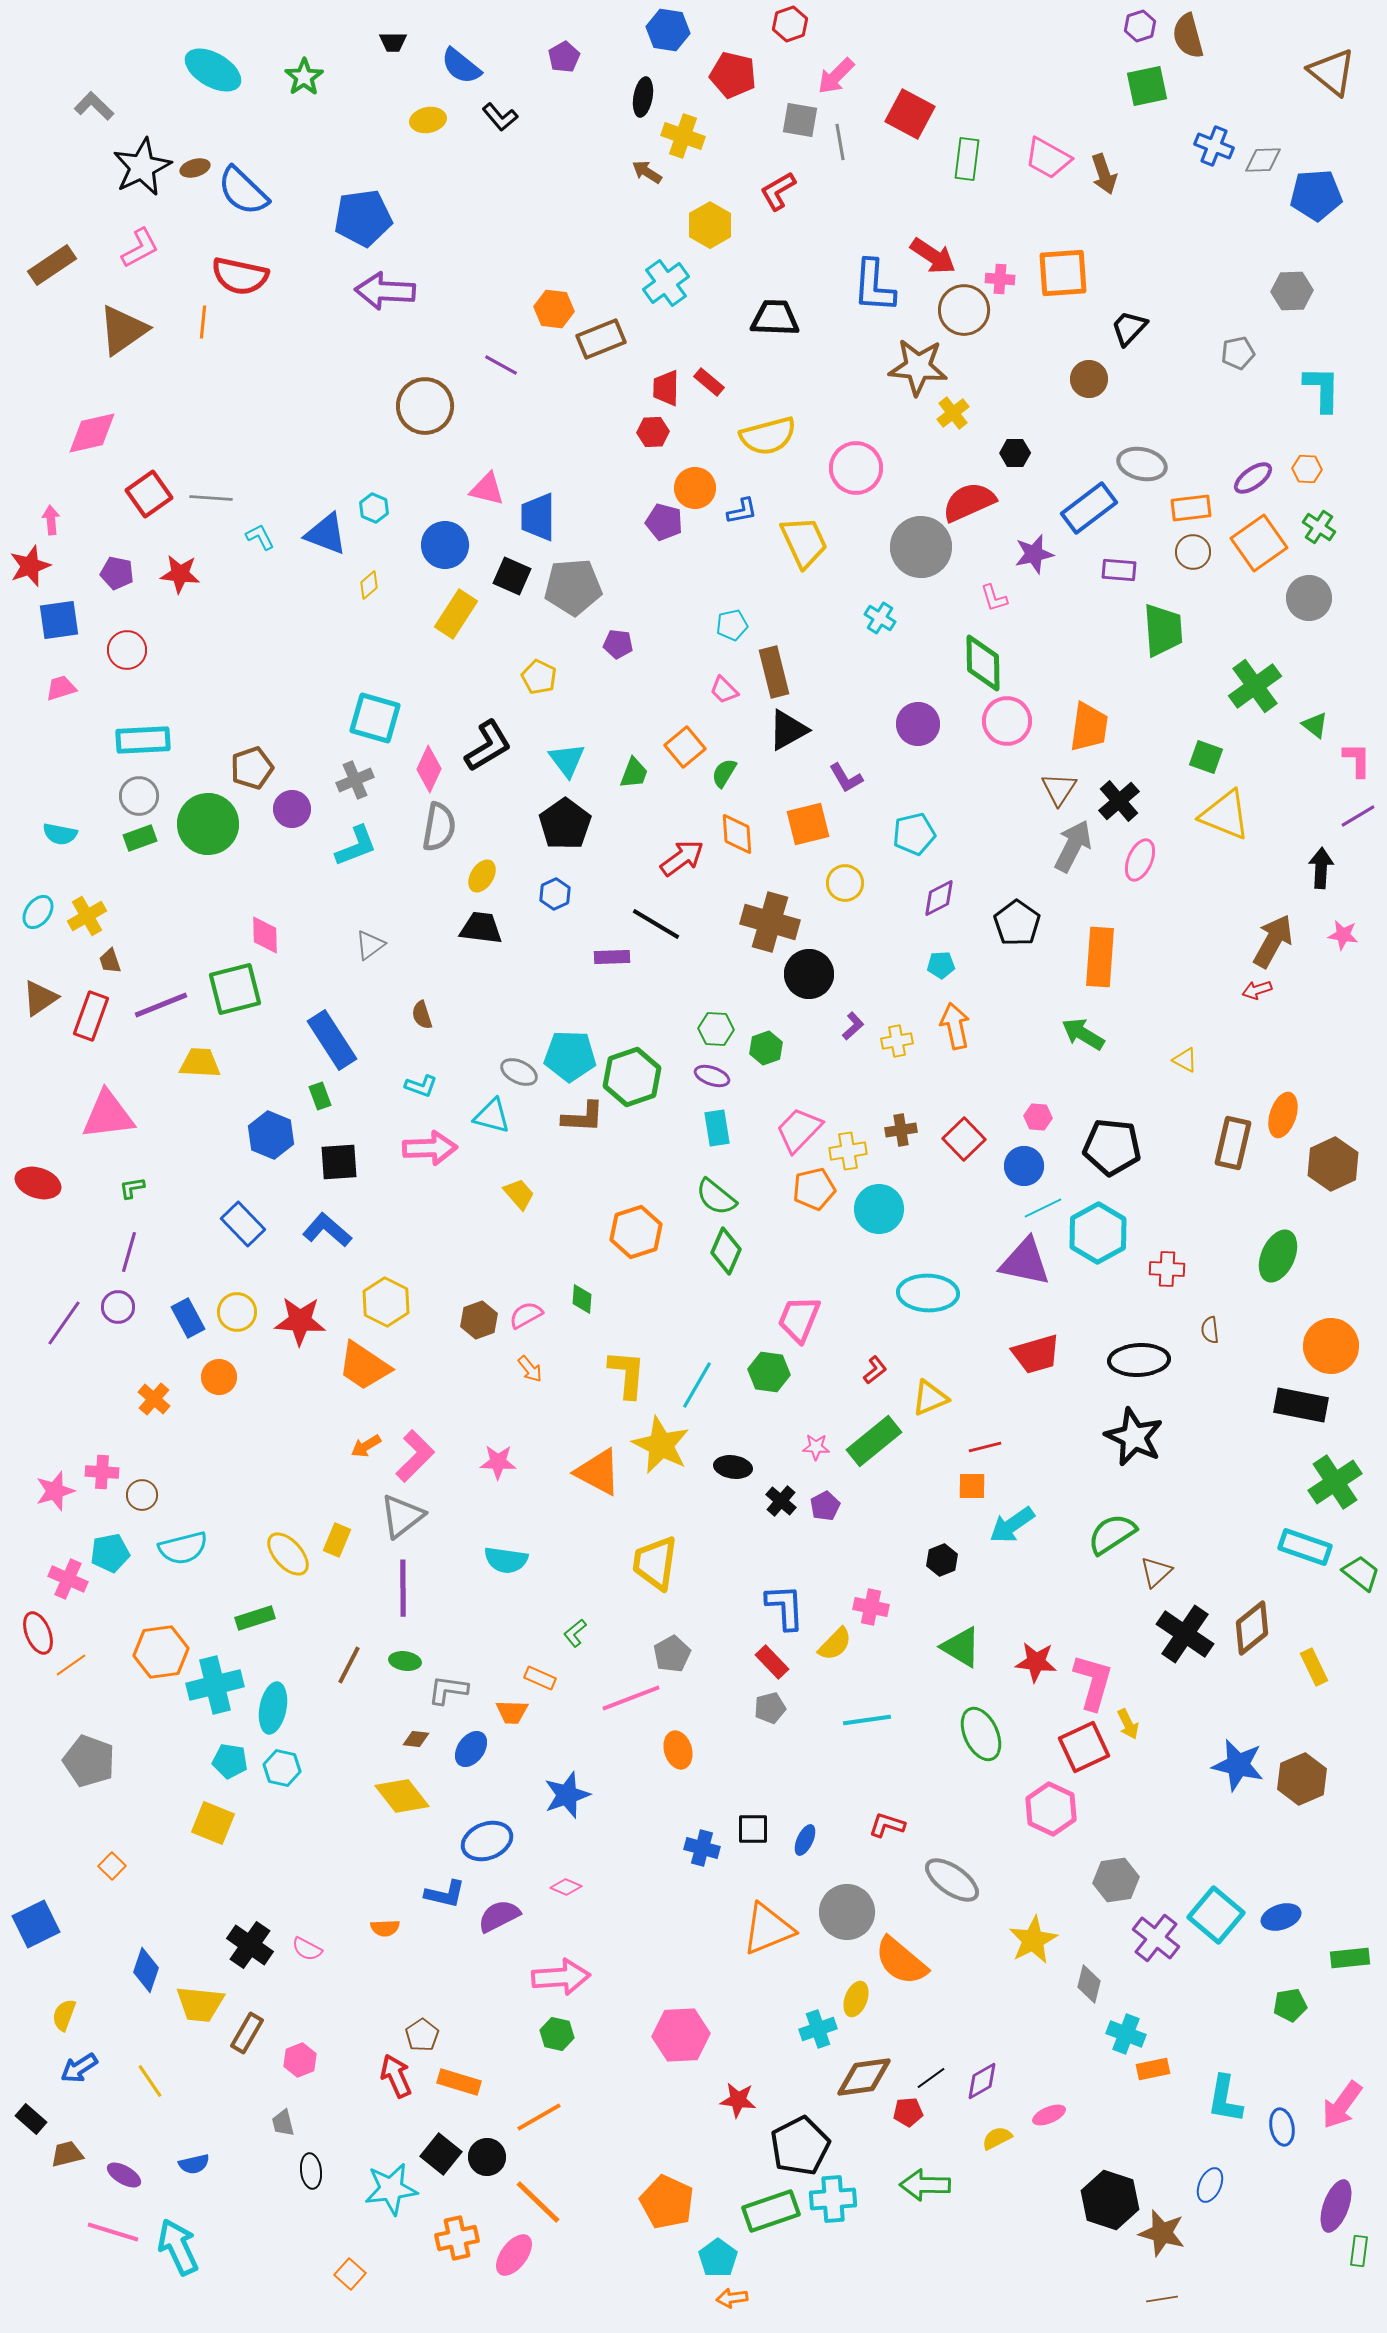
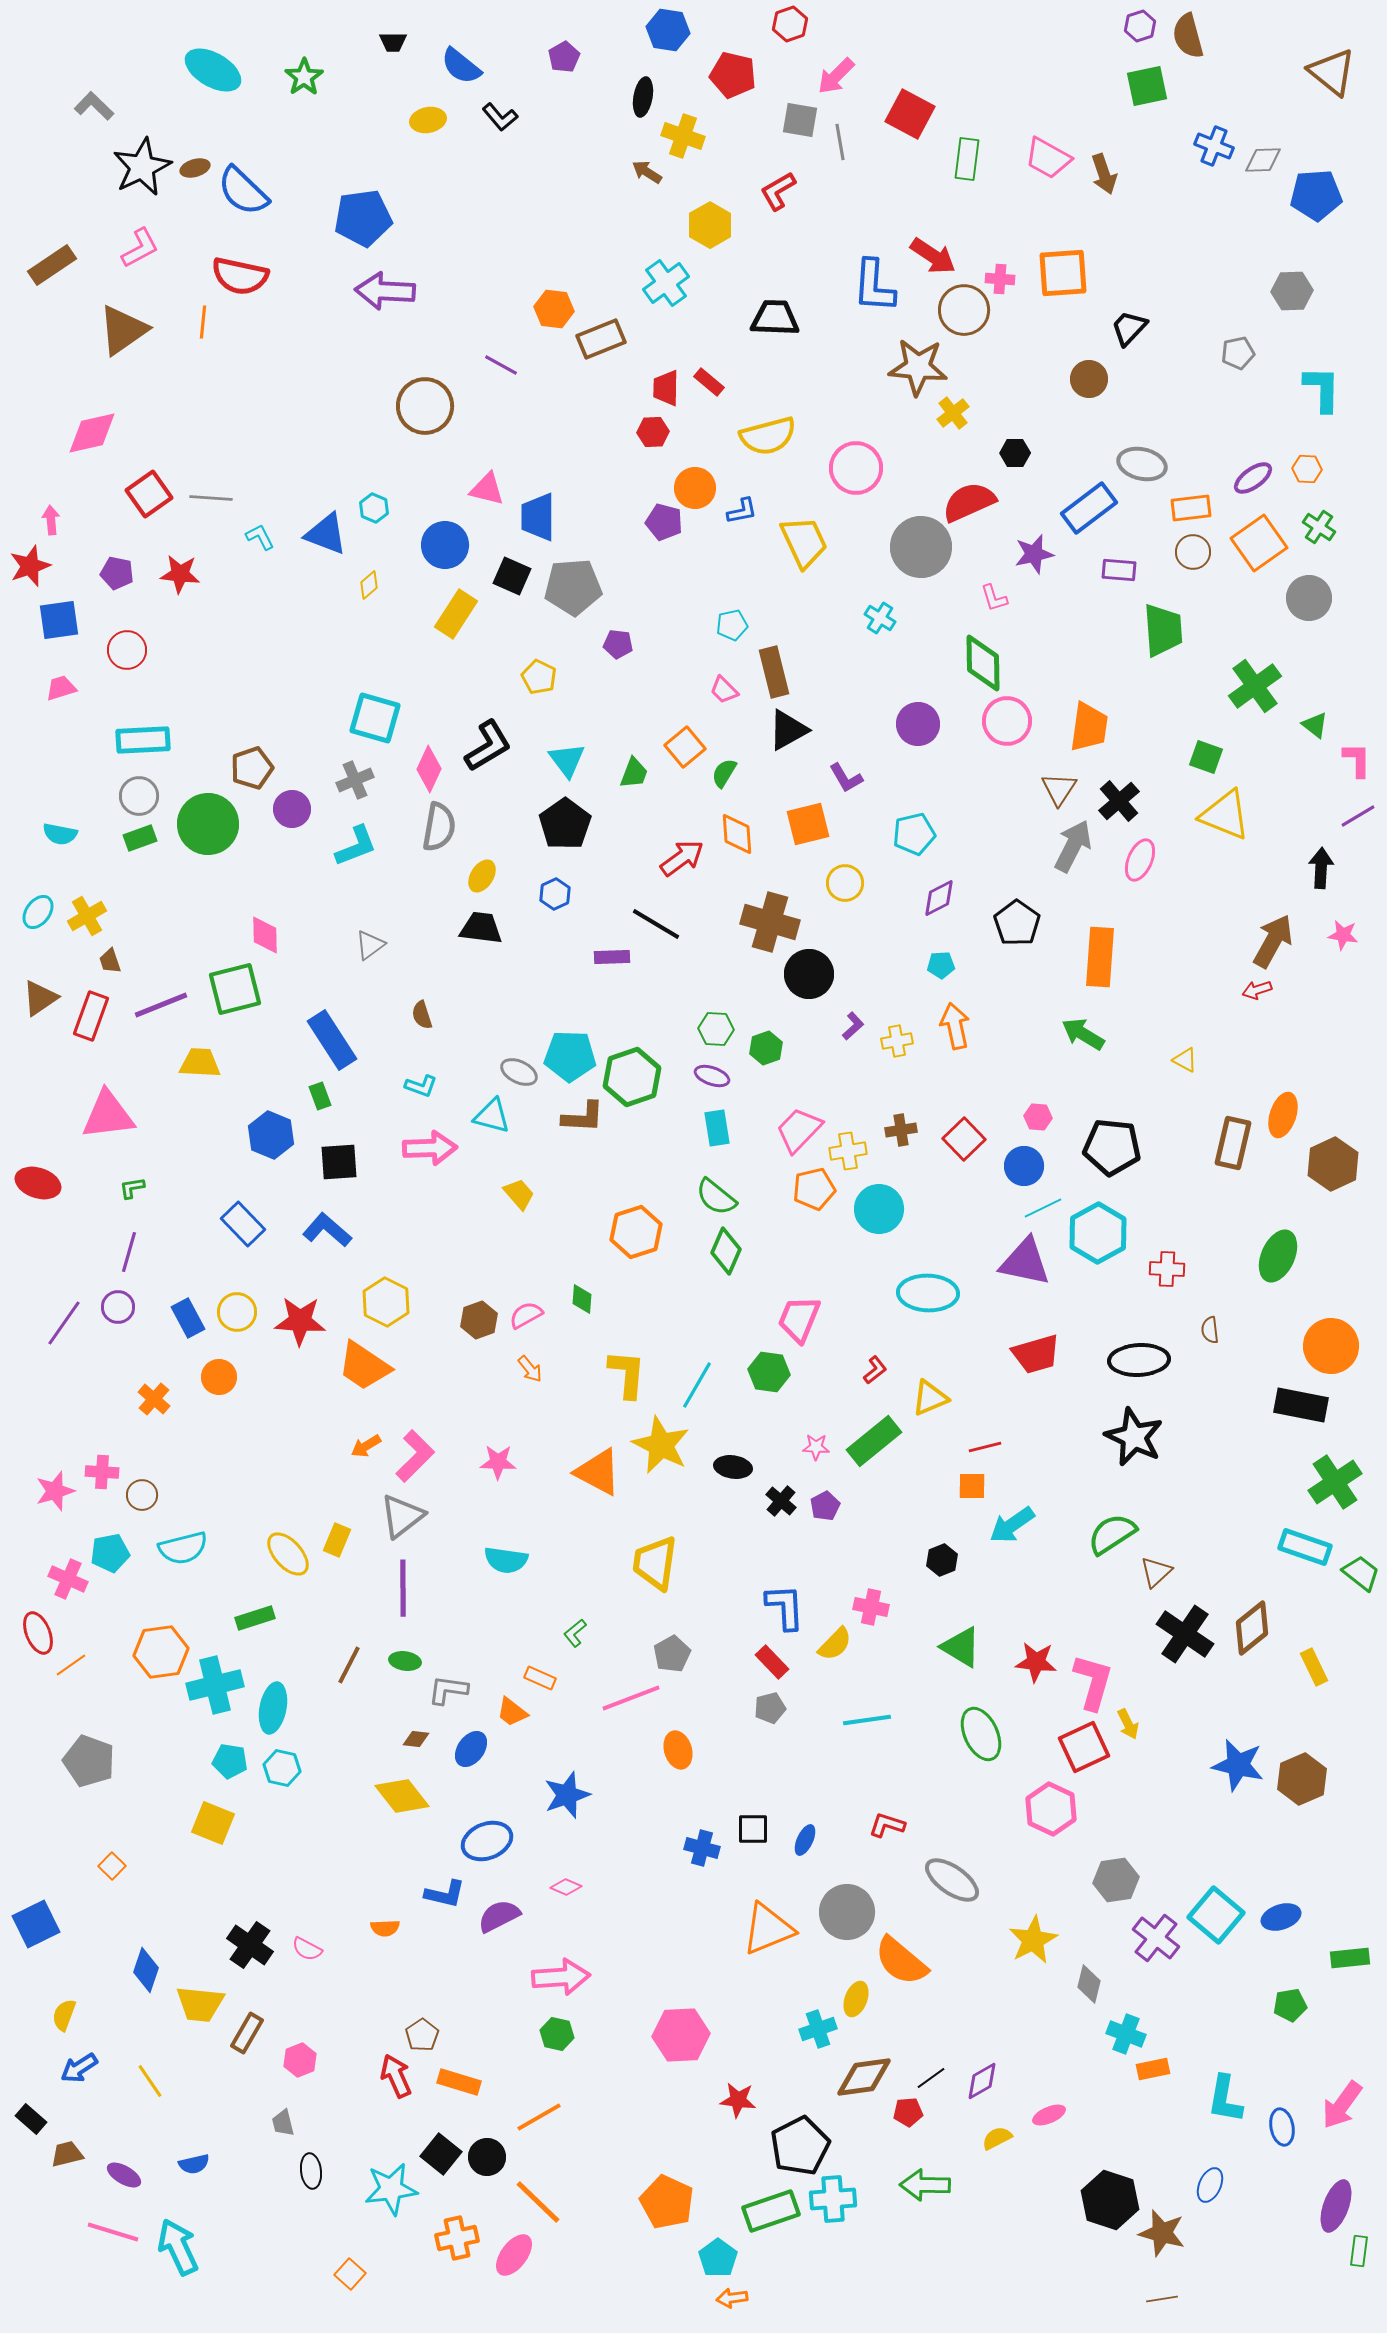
orange trapezoid at (512, 1712): rotated 36 degrees clockwise
